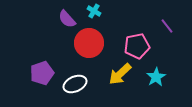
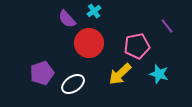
cyan cross: rotated 24 degrees clockwise
cyan star: moved 3 px right, 3 px up; rotated 24 degrees counterclockwise
white ellipse: moved 2 px left; rotated 10 degrees counterclockwise
